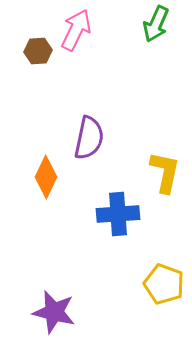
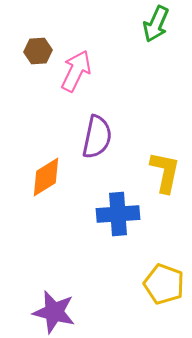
pink arrow: moved 41 px down
purple semicircle: moved 8 px right, 1 px up
orange diamond: rotated 33 degrees clockwise
